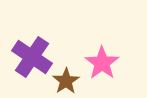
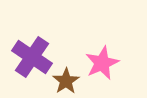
pink star: rotated 12 degrees clockwise
